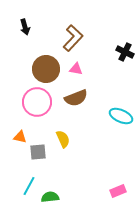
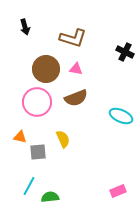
brown L-shape: rotated 64 degrees clockwise
